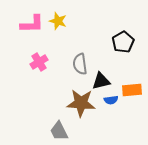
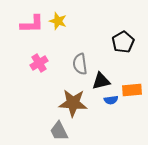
pink cross: moved 1 px down
brown star: moved 8 px left
